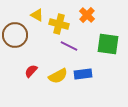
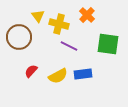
yellow triangle: moved 1 px right, 1 px down; rotated 24 degrees clockwise
brown circle: moved 4 px right, 2 px down
